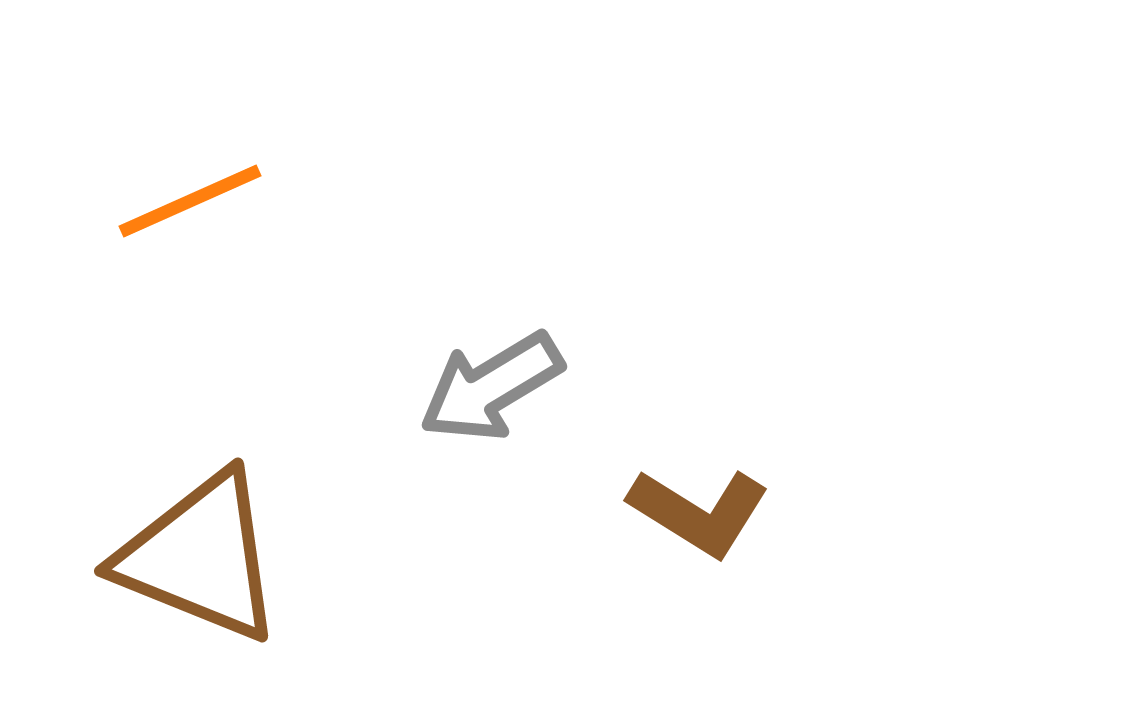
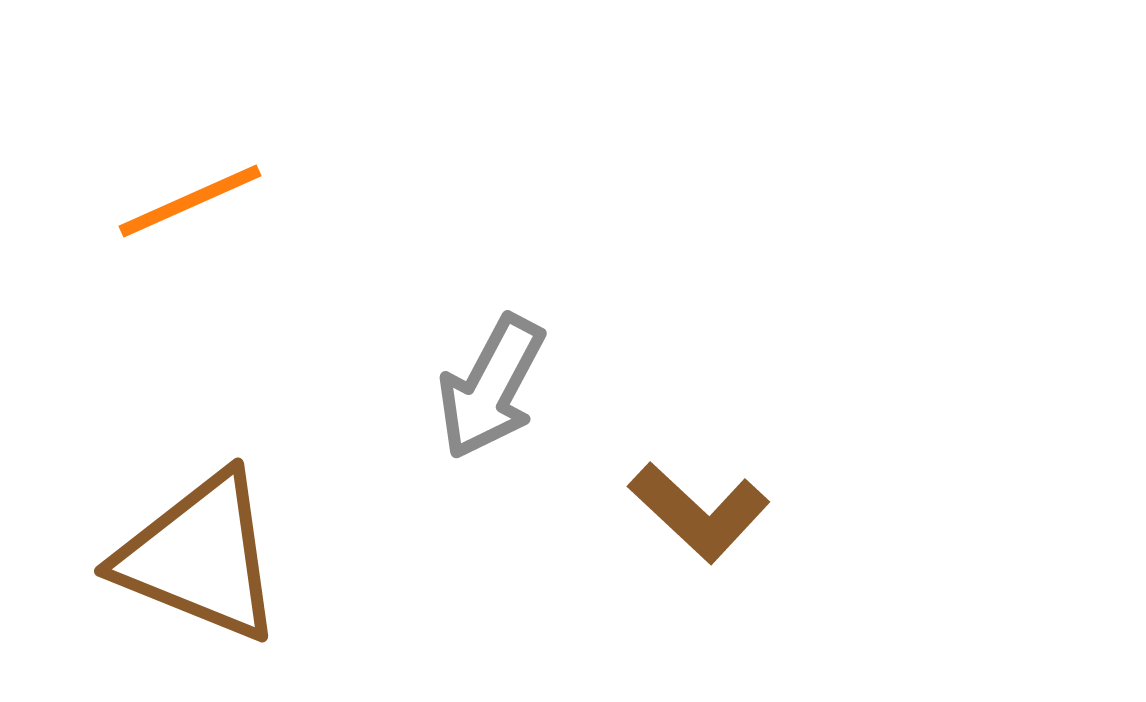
gray arrow: rotated 31 degrees counterclockwise
brown L-shape: rotated 11 degrees clockwise
